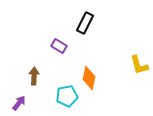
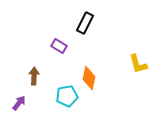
yellow L-shape: moved 1 px left, 1 px up
